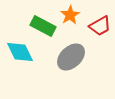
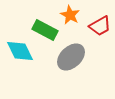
orange star: rotated 12 degrees counterclockwise
green rectangle: moved 2 px right, 4 px down
cyan diamond: moved 1 px up
